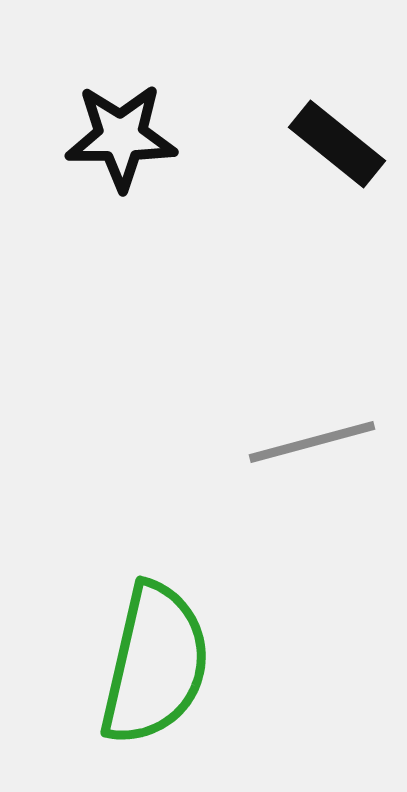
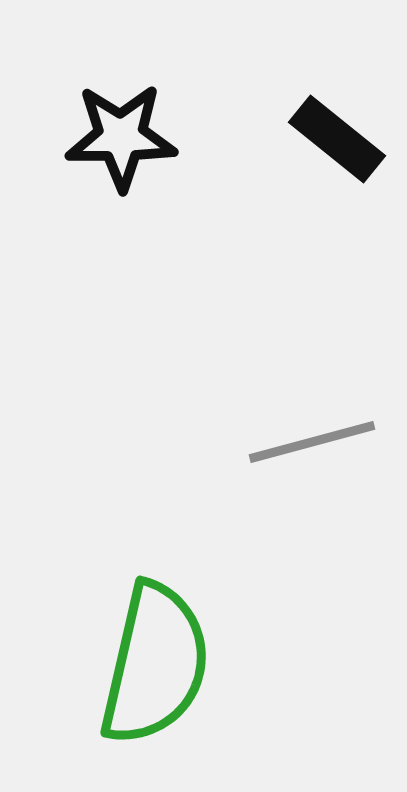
black rectangle: moved 5 px up
